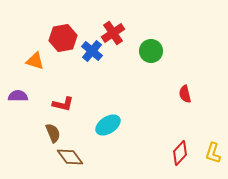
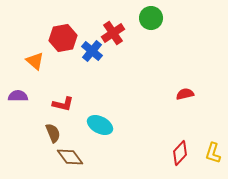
green circle: moved 33 px up
orange triangle: rotated 24 degrees clockwise
red semicircle: rotated 90 degrees clockwise
cyan ellipse: moved 8 px left; rotated 60 degrees clockwise
